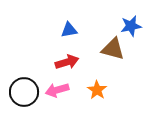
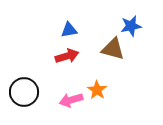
red arrow: moved 6 px up
pink arrow: moved 14 px right, 10 px down
